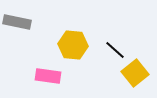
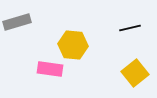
gray rectangle: rotated 28 degrees counterclockwise
black line: moved 15 px right, 22 px up; rotated 55 degrees counterclockwise
pink rectangle: moved 2 px right, 7 px up
